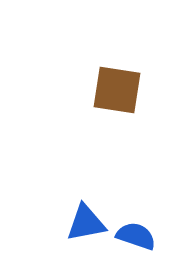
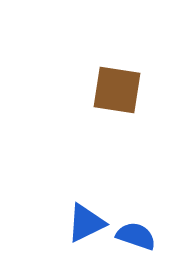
blue triangle: rotated 15 degrees counterclockwise
